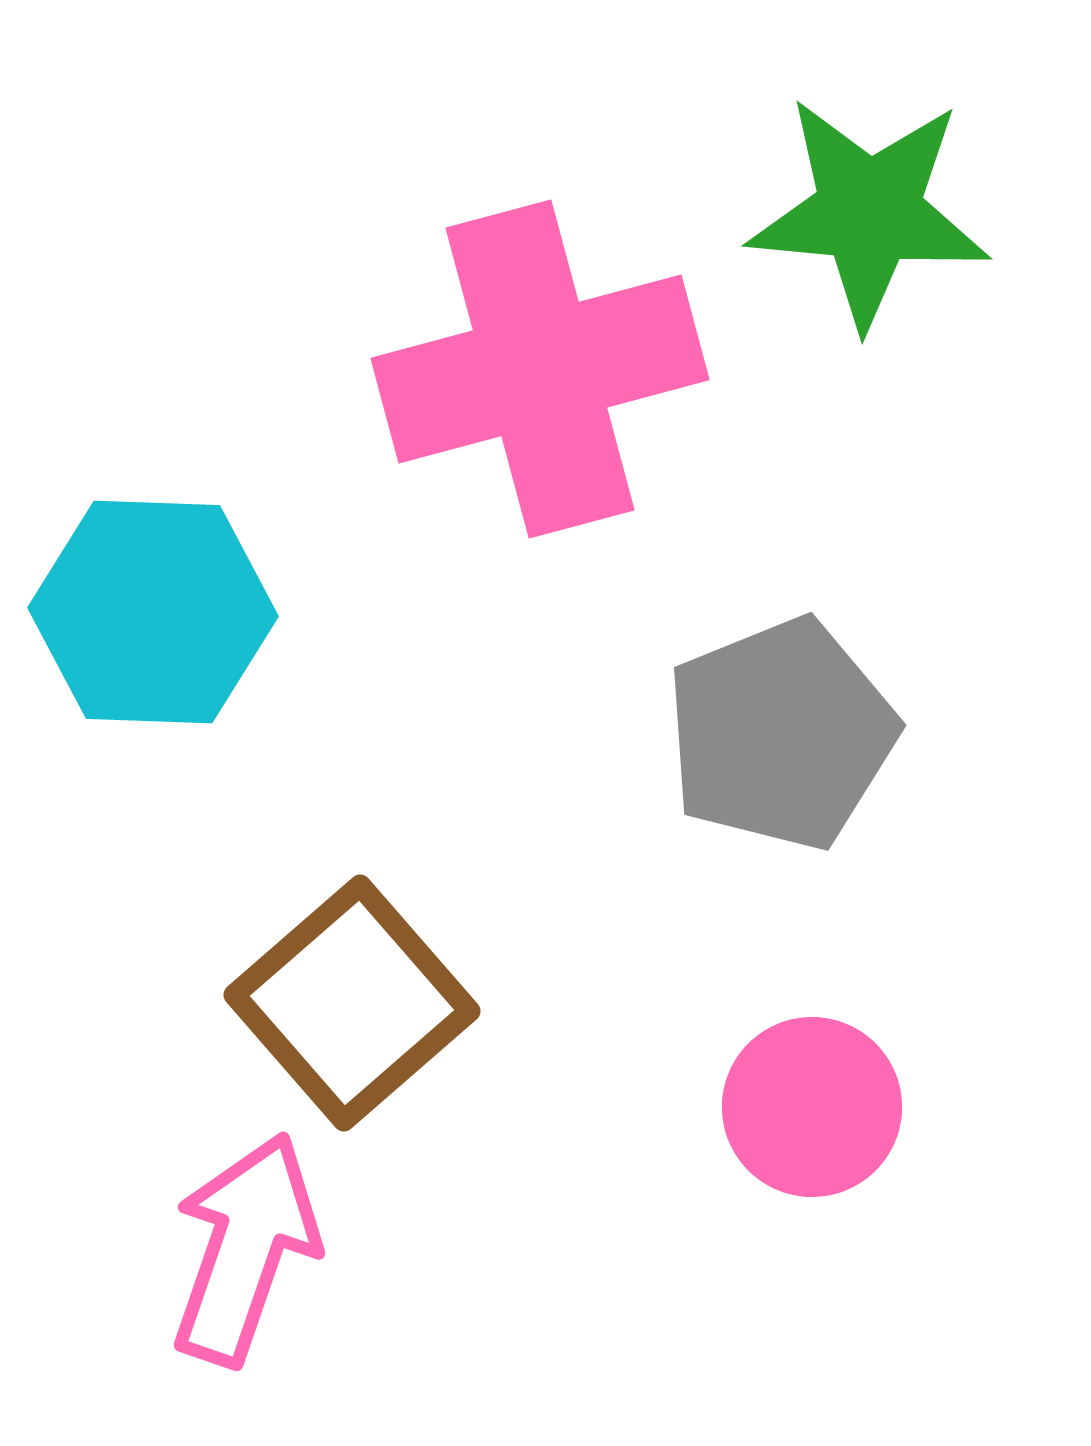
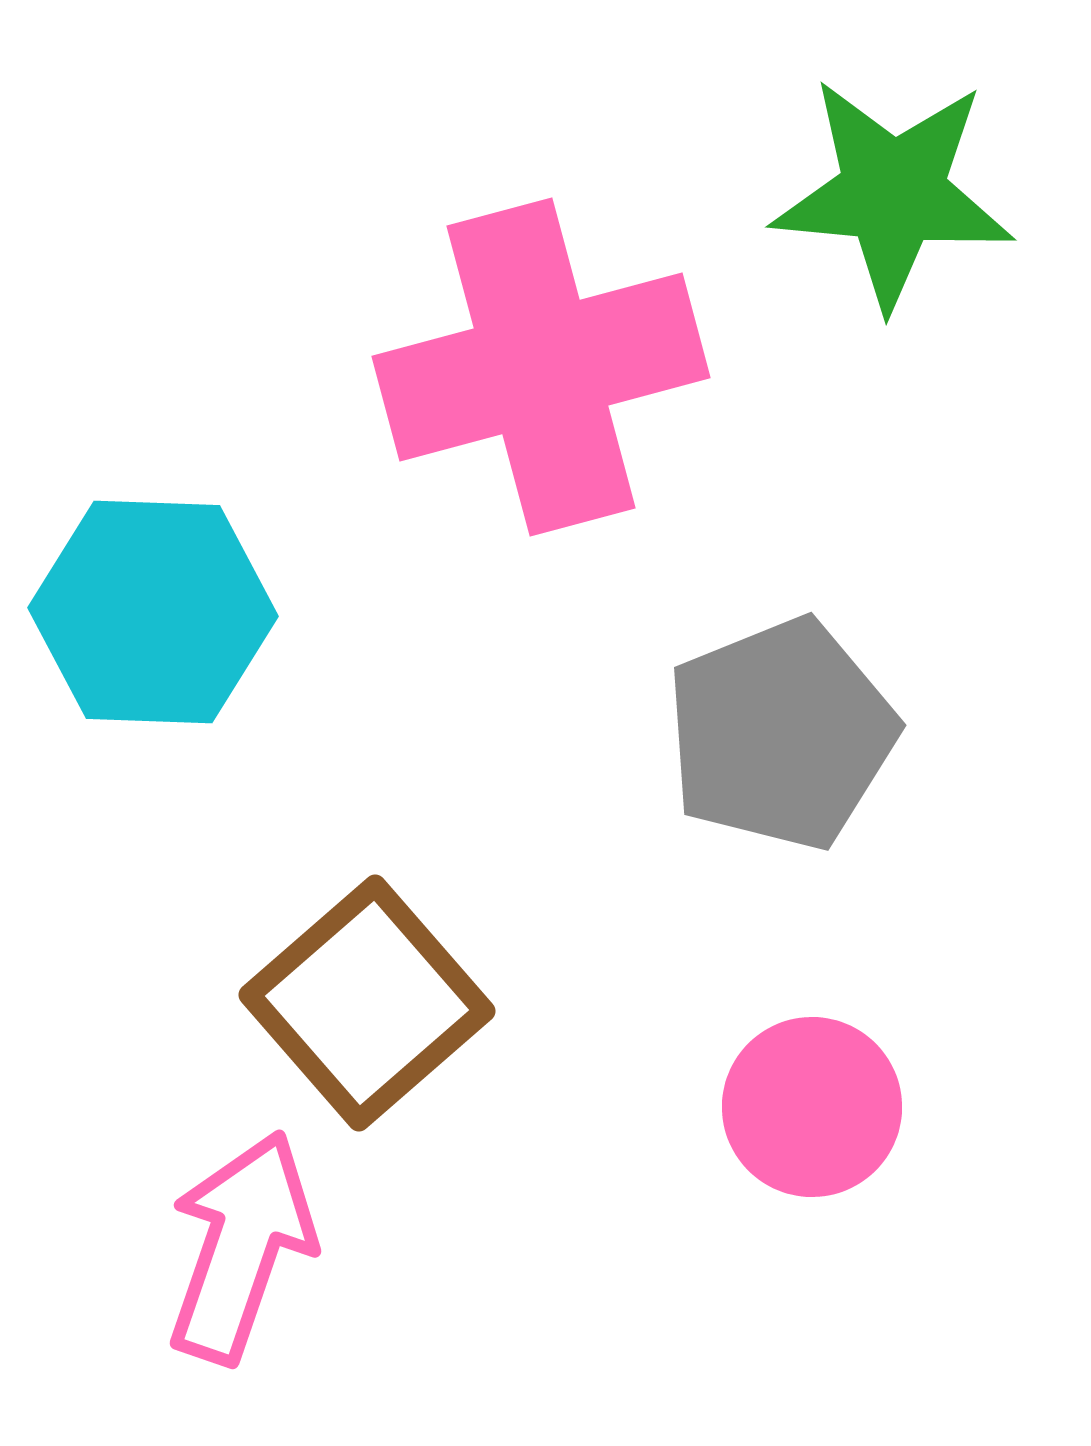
green star: moved 24 px right, 19 px up
pink cross: moved 1 px right, 2 px up
brown square: moved 15 px right
pink arrow: moved 4 px left, 2 px up
